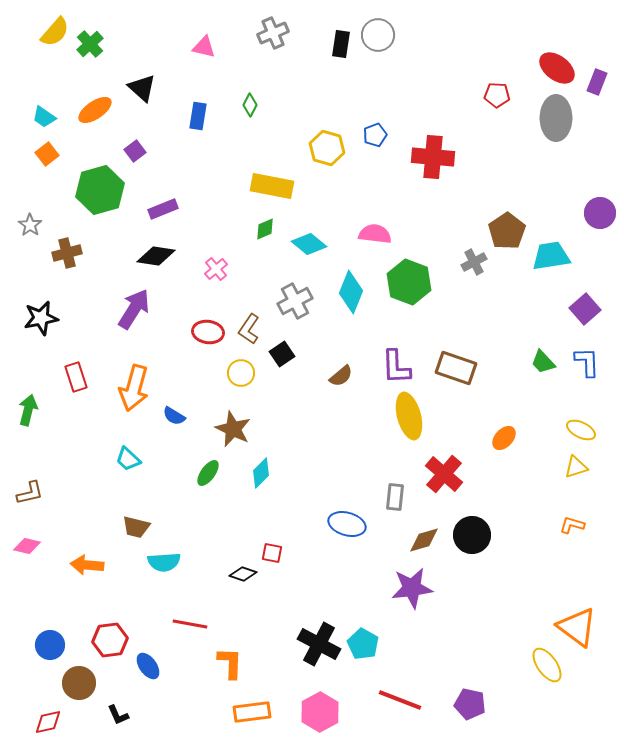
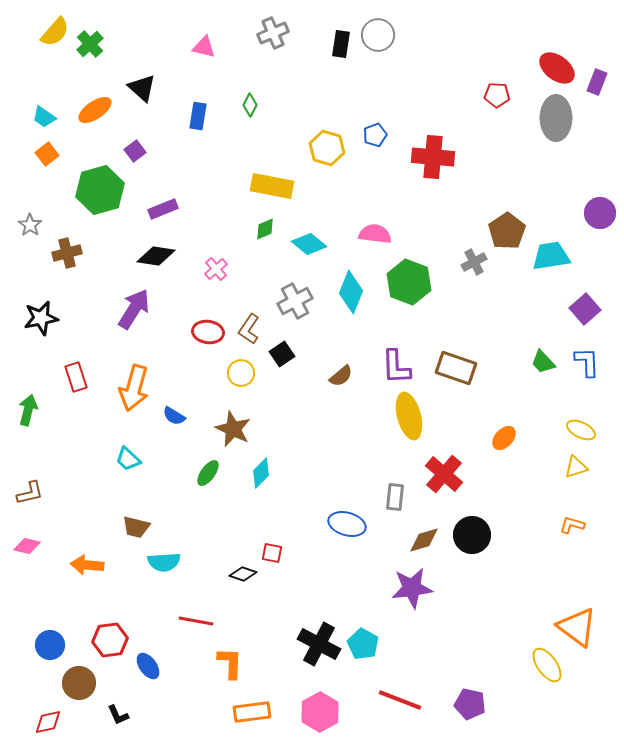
red line at (190, 624): moved 6 px right, 3 px up
